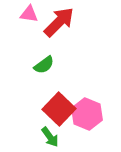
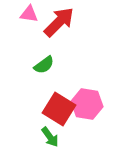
red square: rotated 12 degrees counterclockwise
pink hexagon: moved 10 px up; rotated 12 degrees counterclockwise
